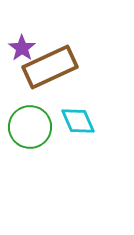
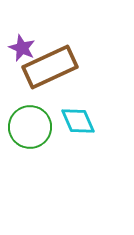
purple star: rotated 12 degrees counterclockwise
